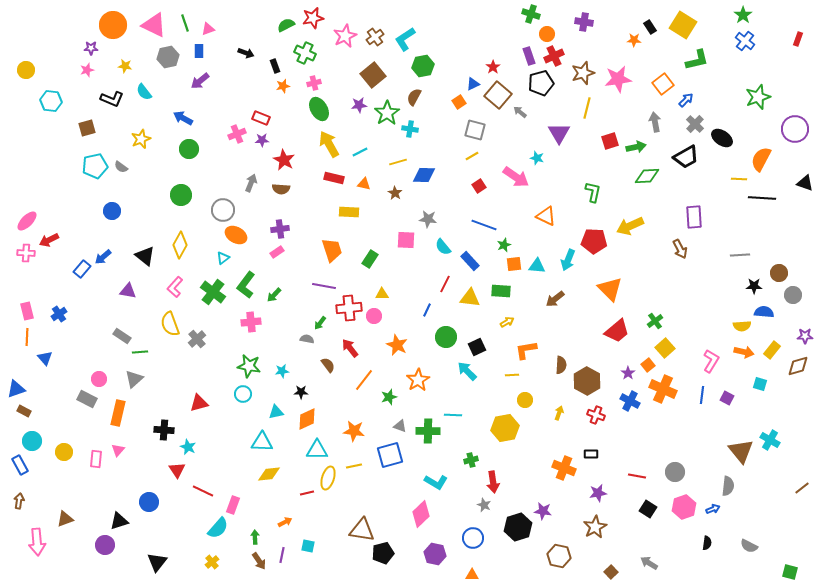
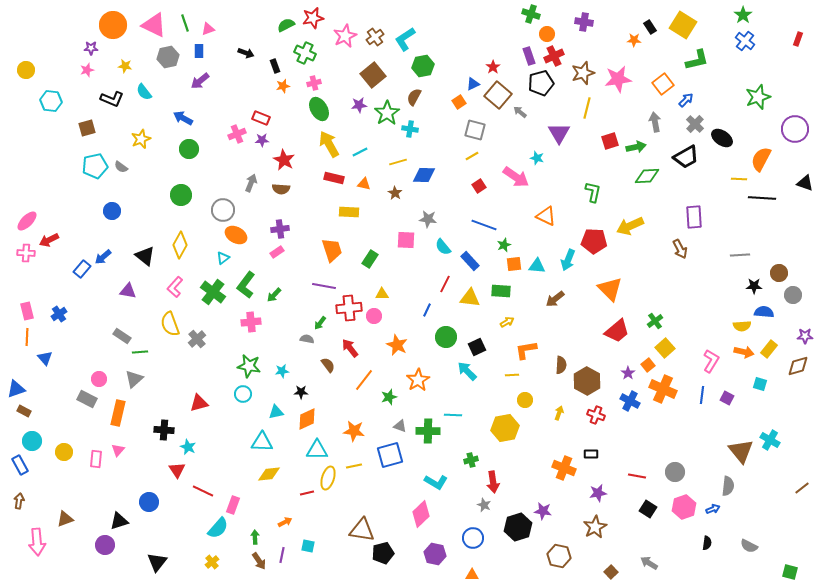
yellow rectangle at (772, 350): moved 3 px left, 1 px up
